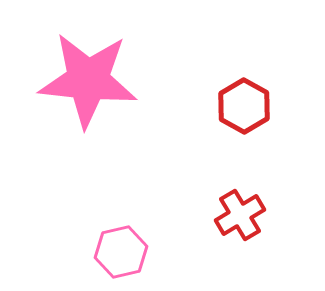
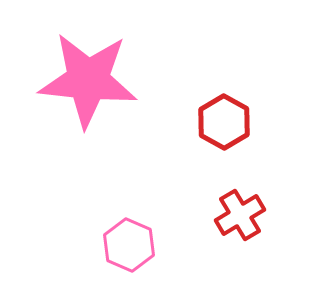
red hexagon: moved 20 px left, 16 px down
pink hexagon: moved 8 px right, 7 px up; rotated 24 degrees counterclockwise
